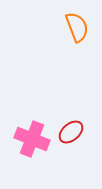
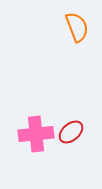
pink cross: moved 4 px right, 5 px up; rotated 28 degrees counterclockwise
